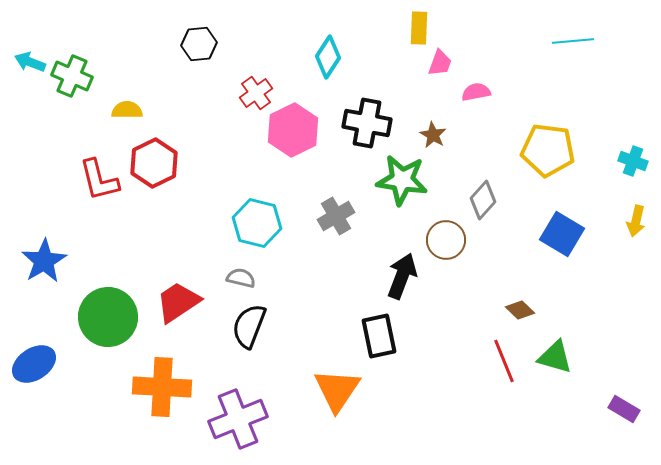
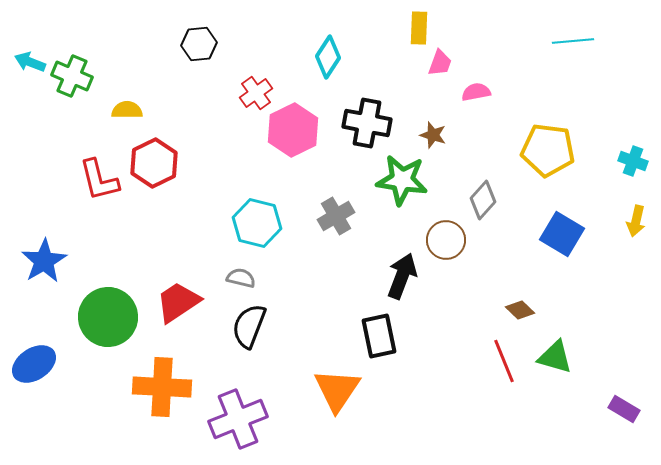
brown star: rotated 12 degrees counterclockwise
